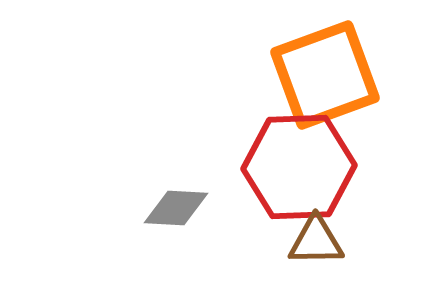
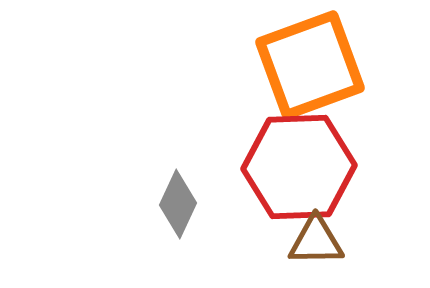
orange square: moved 15 px left, 10 px up
gray diamond: moved 2 px right, 4 px up; rotated 68 degrees counterclockwise
